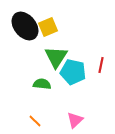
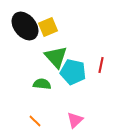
green triangle: rotated 15 degrees counterclockwise
